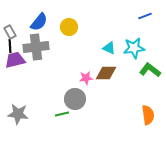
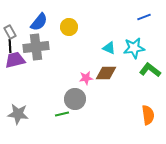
blue line: moved 1 px left, 1 px down
